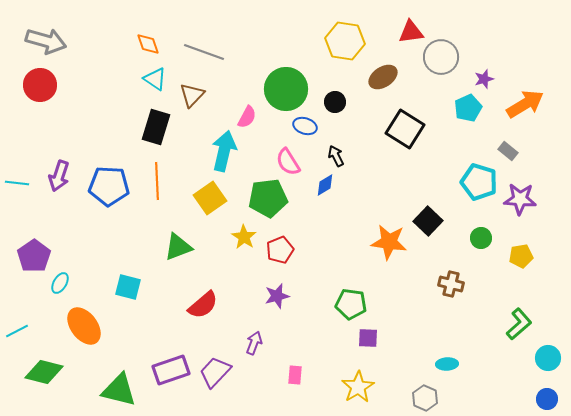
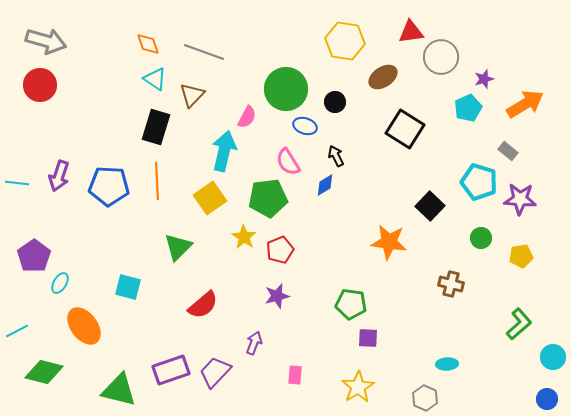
black square at (428, 221): moved 2 px right, 15 px up
green triangle at (178, 247): rotated 24 degrees counterclockwise
cyan circle at (548, 358): moved 5 px right, 1 px up
